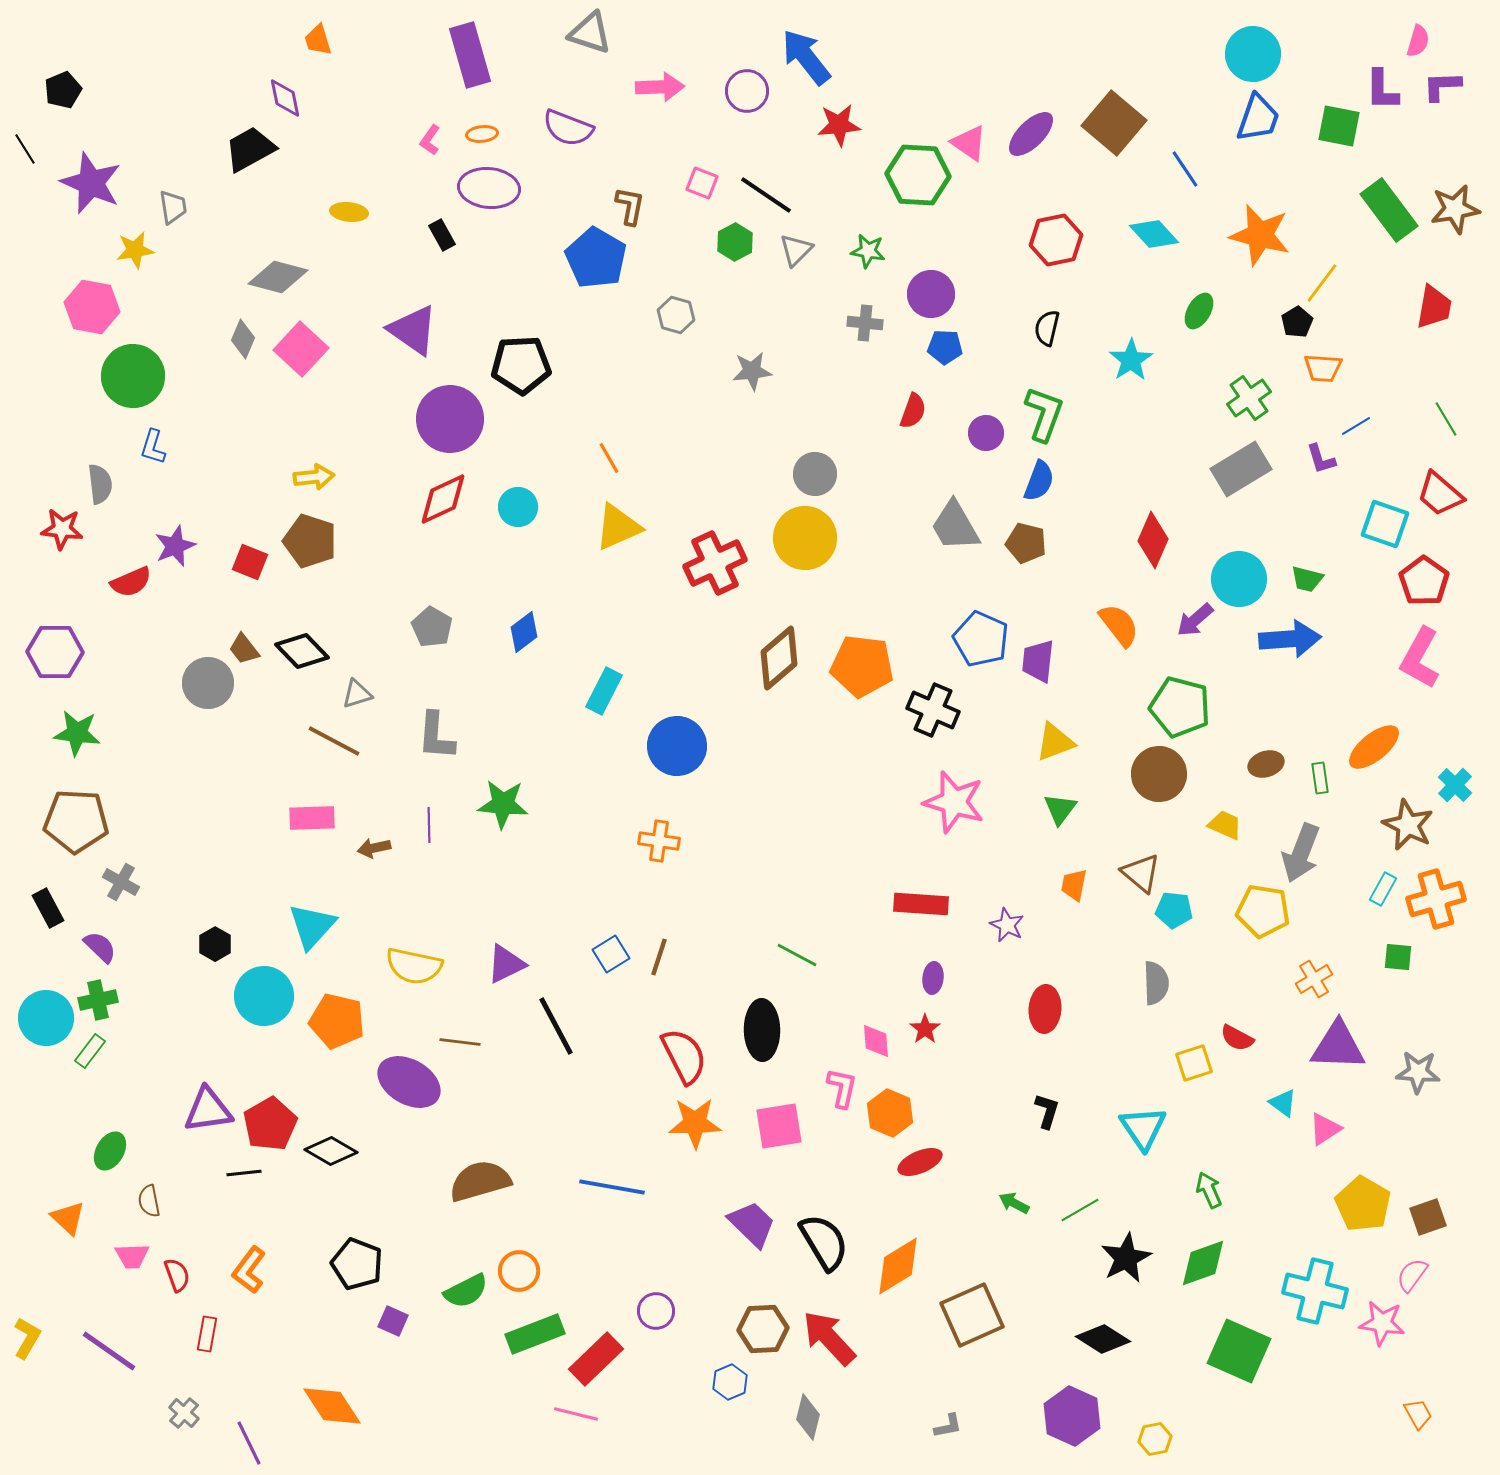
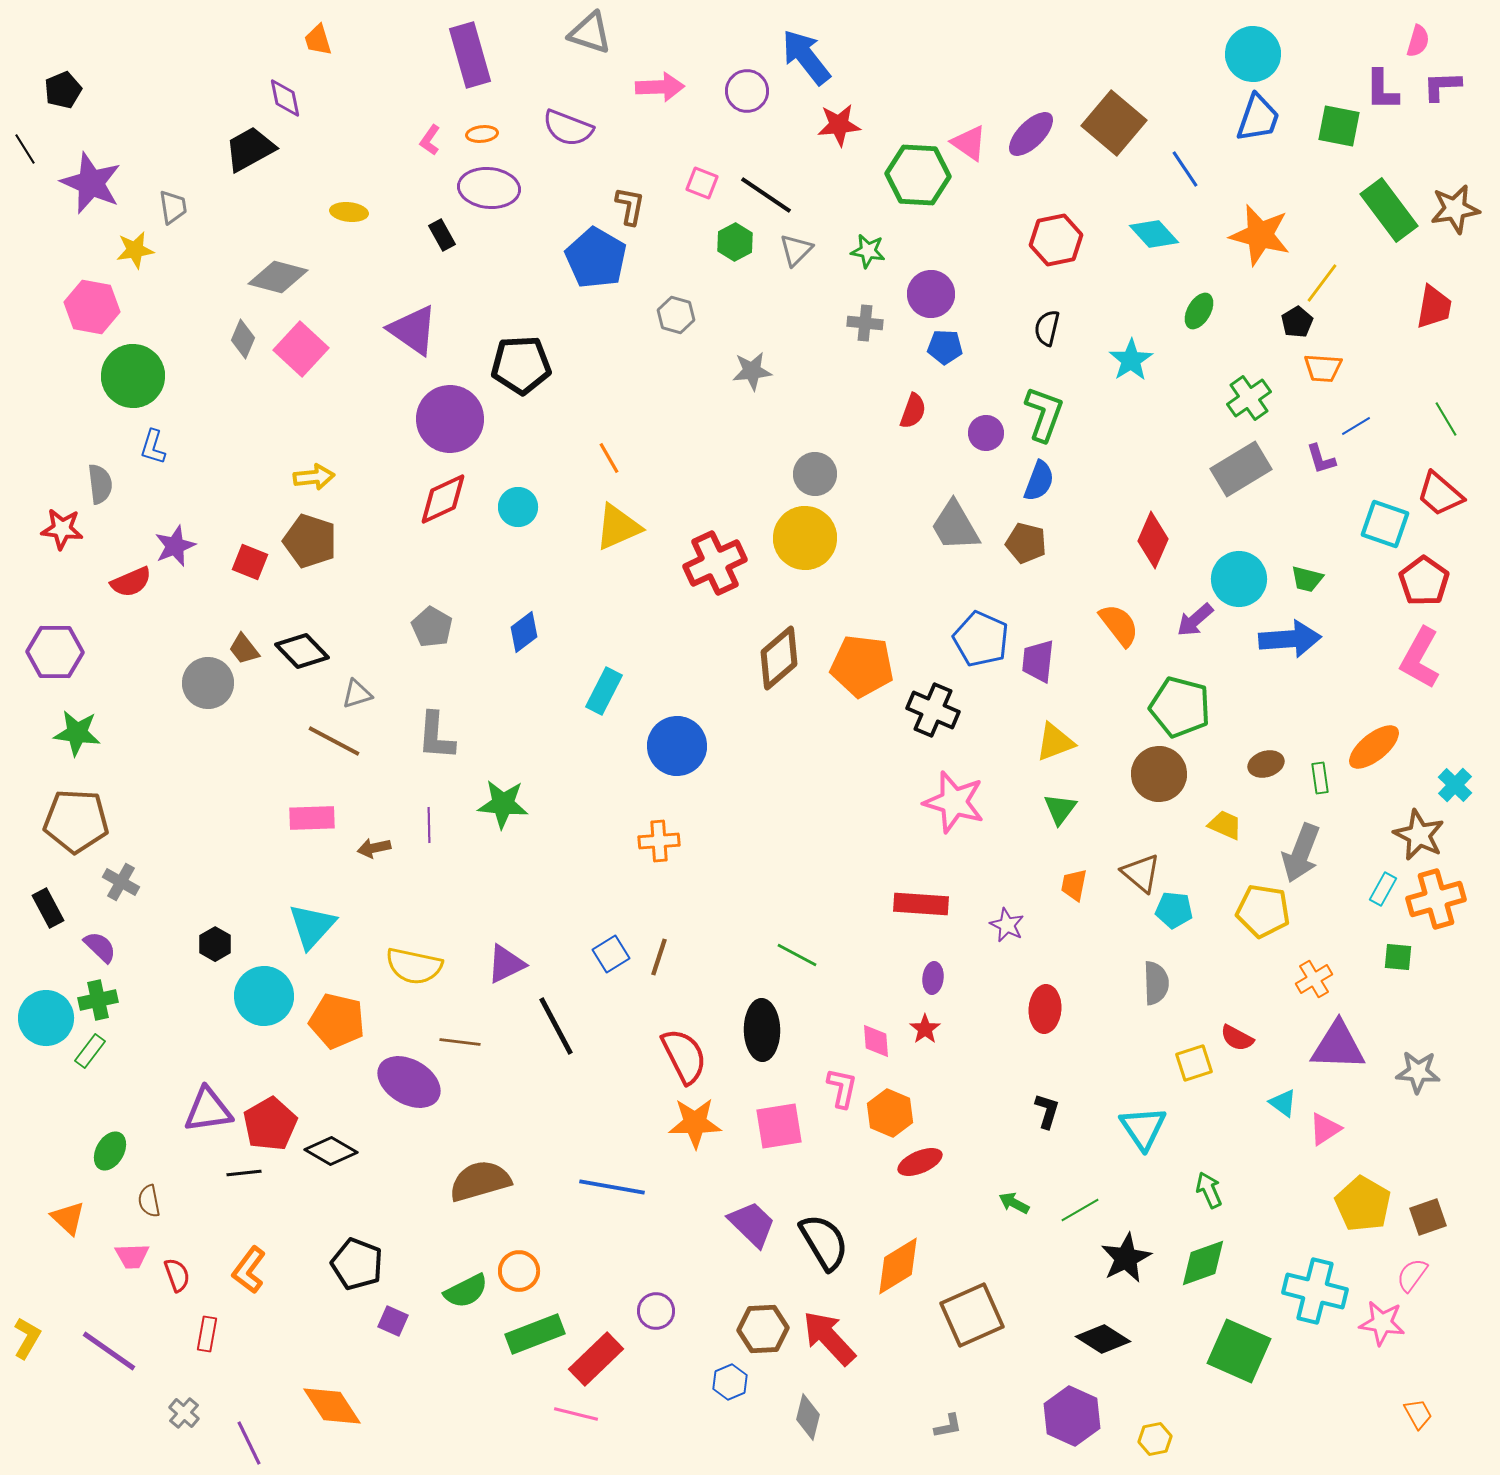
brown star at (1408, 825): moved 11 px right, 10 px down
orange cross at (659, 841): rotated 12 degrees counterclockwise
